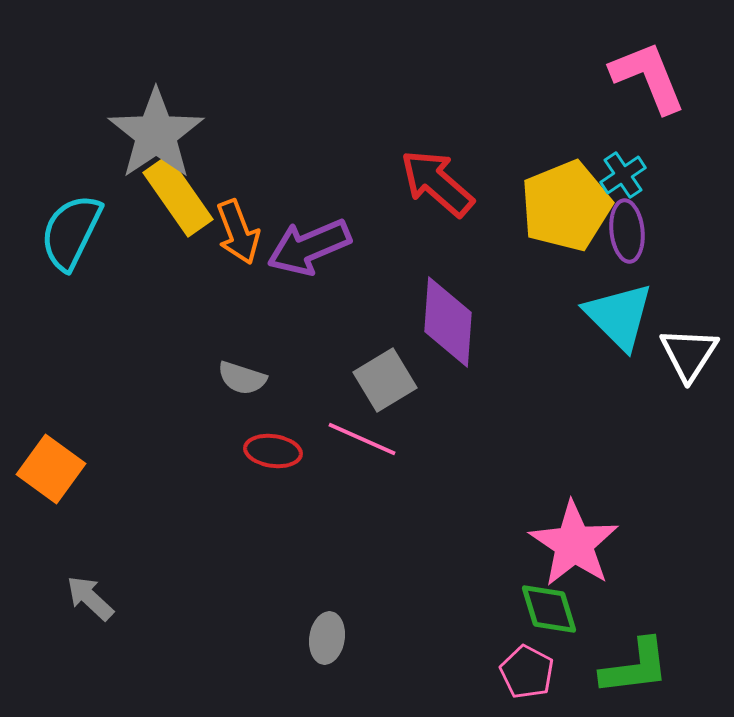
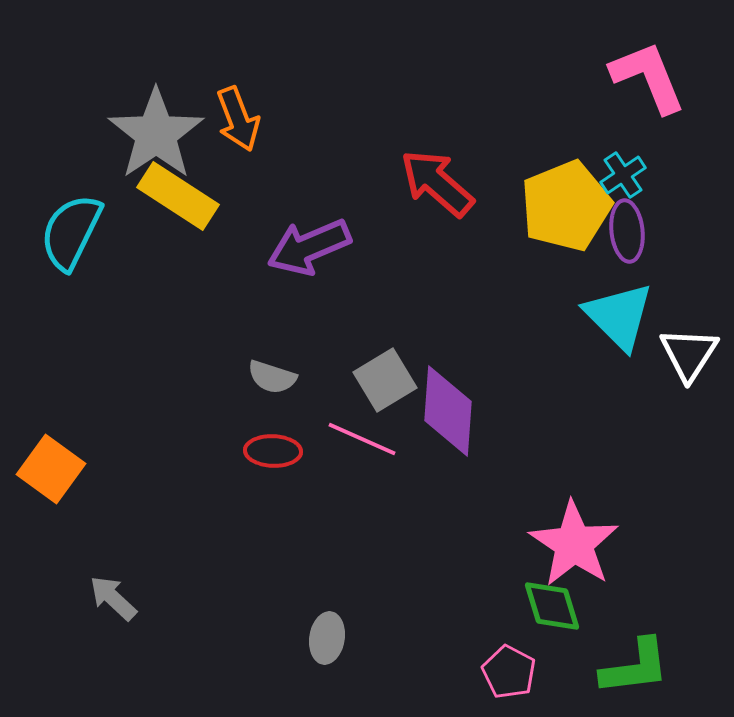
yellow rectangle: rotated 22 degrees counterclockwise
orange arrow: moved 113 px up
purple diamond: moved 89 px down
gray semicircle: moved 30 px right, 1 px up
red ellipse: rotated 6 degrees counterclockwise
gray arrow: moved 23 px right
green diamond: moved 3 px right, 3 px up
pink pentagon: moved 18 px left
